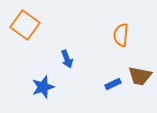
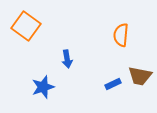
orange square: moved 1 px right, 1 px down
blue arrow: rotated 12 degrees clockwise
